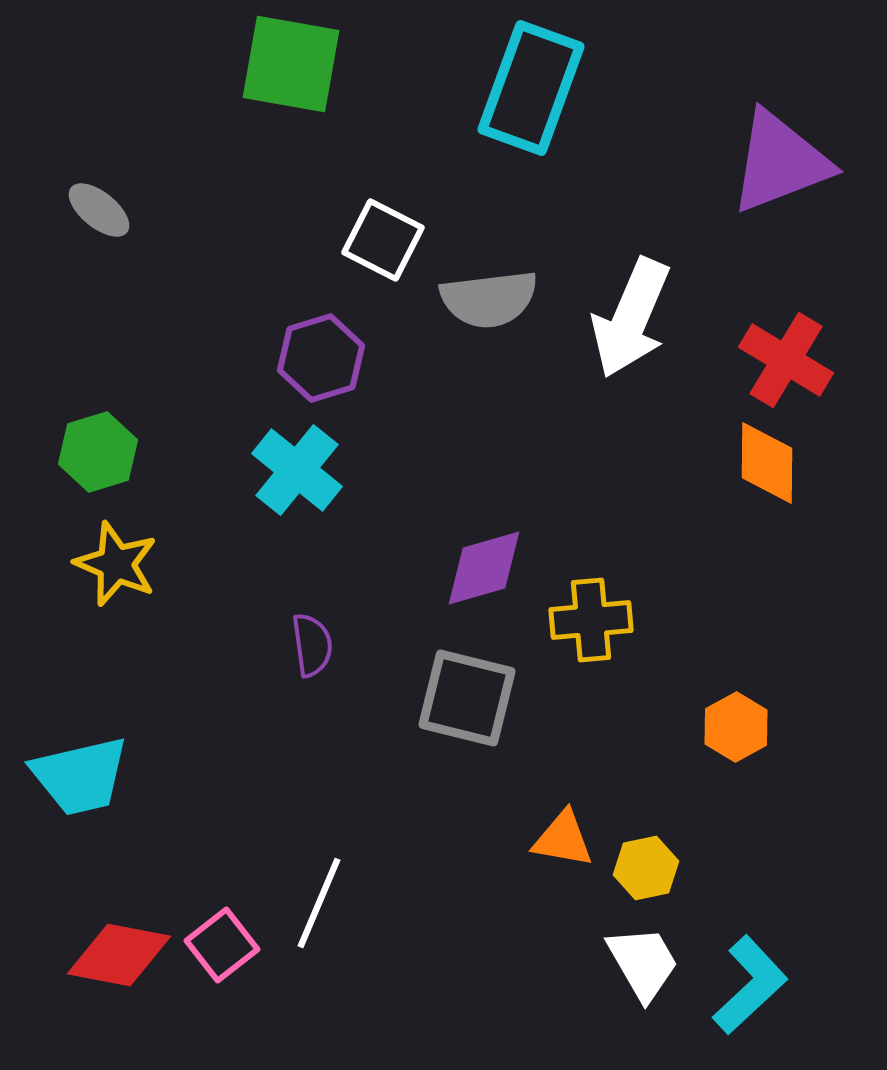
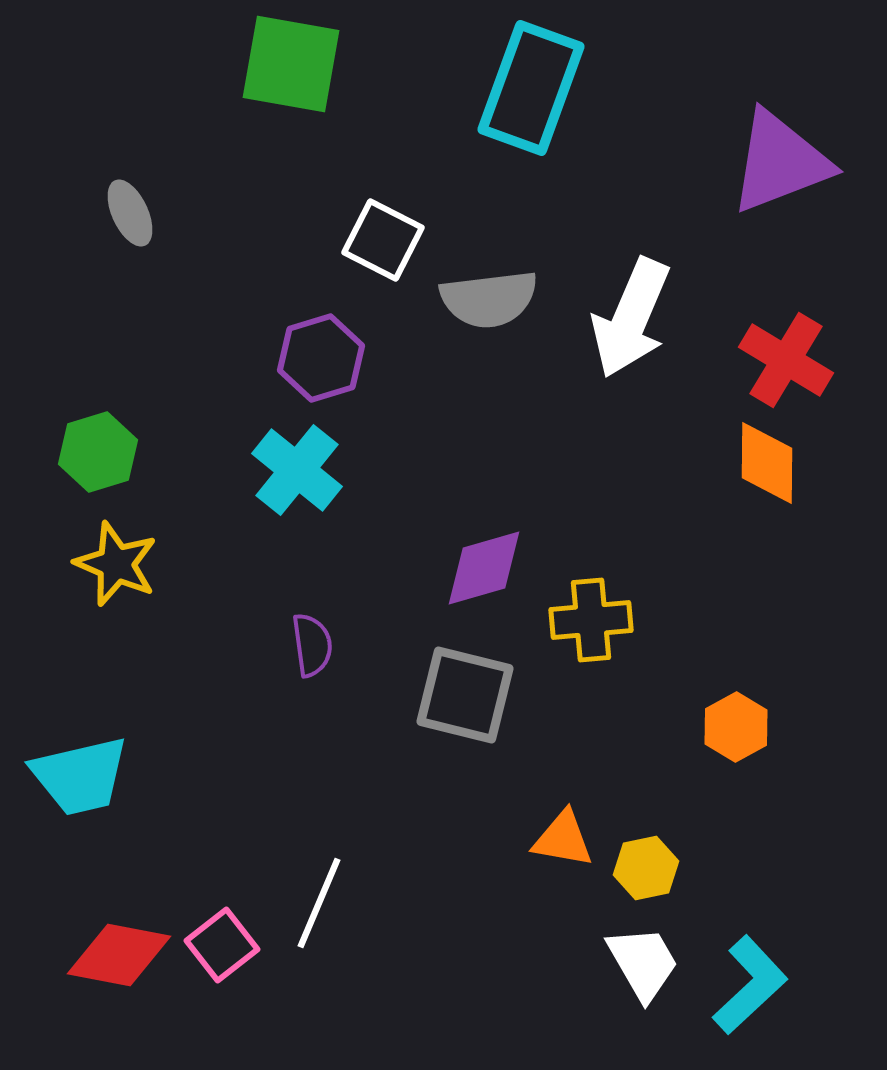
gray ellipse: moved 31 px right, 3 px down; rotated 26 degrees clockwise
gray square: moved 2 px left, 3 px up
